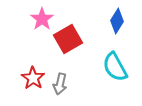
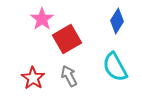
red square: moved 1 px left
gray arrow: moved 9 px right, 8 px up; rotated 140 degrees clockwise
